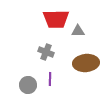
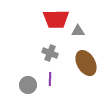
gray cross: moved 4 px right, 1 px down
brown ellipse: rotated 65 degrees clockwise
